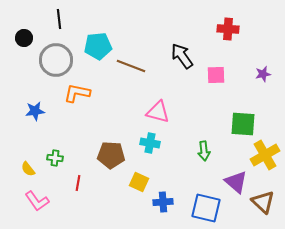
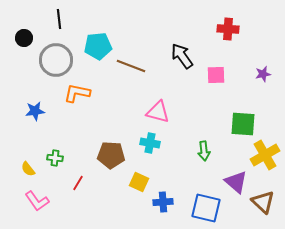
red line: rotated 21 degrees clockwise
